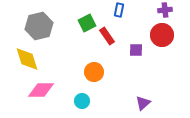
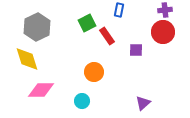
gray hexagon: moved 2 px left, 1 px down; rotated 12 degrees counterclockwise
red circle: moved 1 px right, 3 px up
